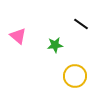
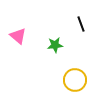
black line: rotated 35 degrees clockwise
yellow circle: moved 4 px down
